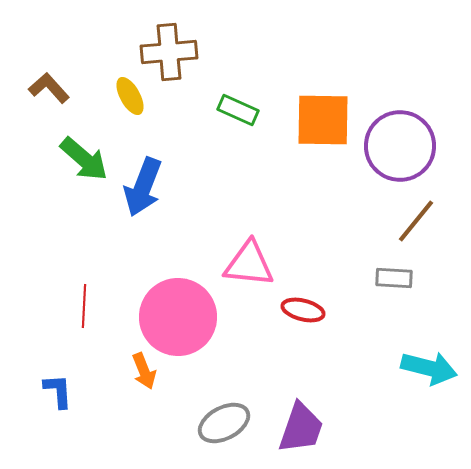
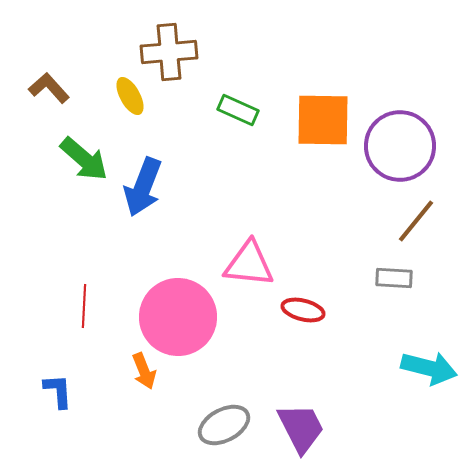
gray ellipse: moved 2 px down
purple trapezoid: rotated 46 degrees counterclockwise
